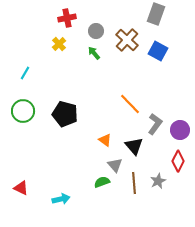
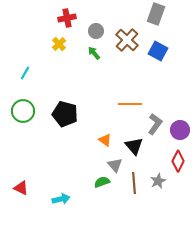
orange line: rotated 45 degrees counterclockwise
